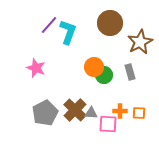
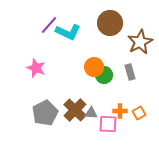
cyan L-shape: rotated 95 degrees clockwise
orange square: rotated 32 degrees counterclockwise
